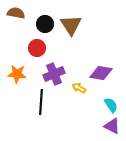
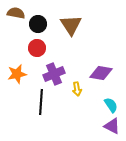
black circle: moved 7 px left
orange star: rotated 18 degrees counterclockwise
yellow arrow: moved 2 px left, 1 px down; rotated 128 degrees counterclockwise
